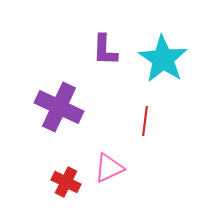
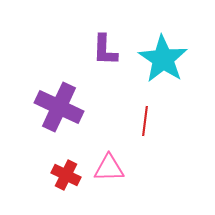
pink triangle: rotated 24 degrees clockwise
red cross: moved 7 px up
